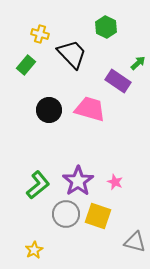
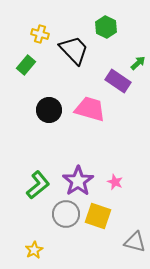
black trapezoid: moved 2 px right, 4 px up
